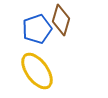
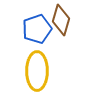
yellow ellipse: rotated 36 degrees clockwise
